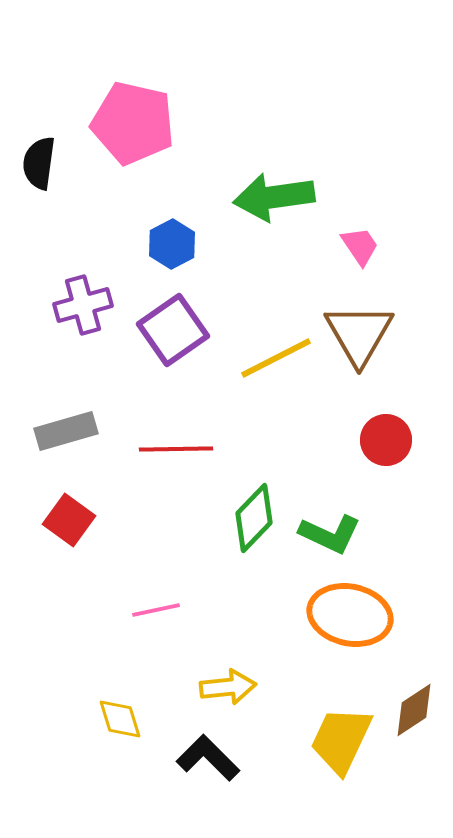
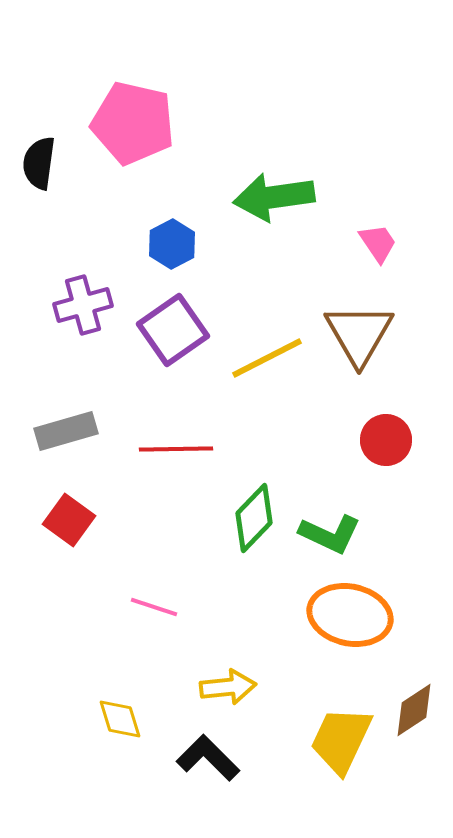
pink trapezoid: moved 18 px right, 3 px up
yellow line: moved 9 px left
pink line: moved 2 px left, 3 px up; rotated 30 degrees clockwise
